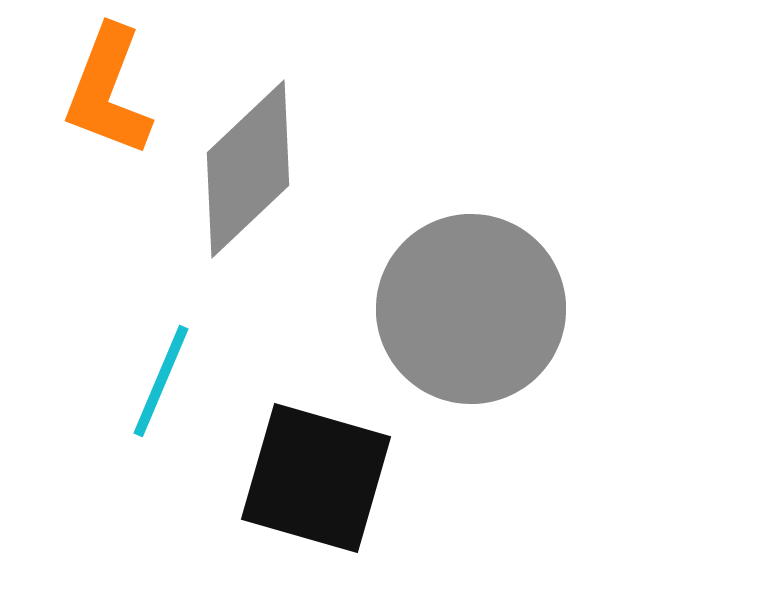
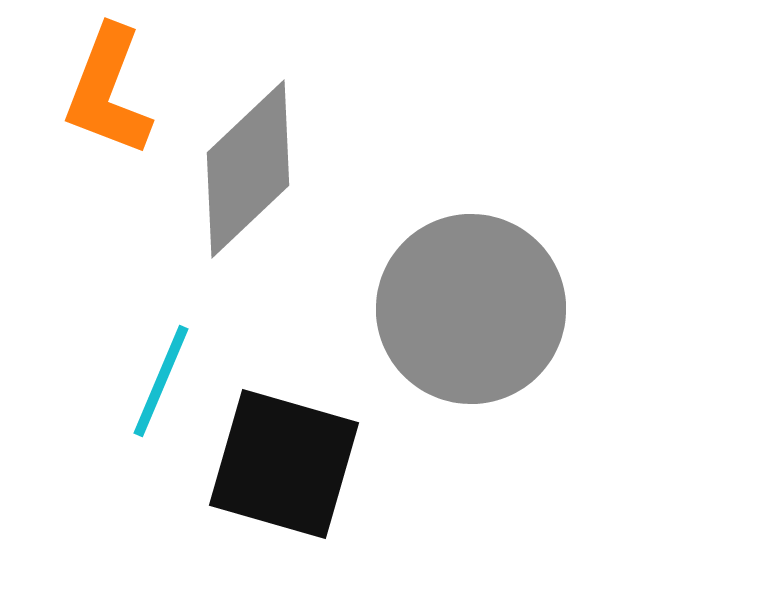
black square: moved 32 px left, 14 px up
